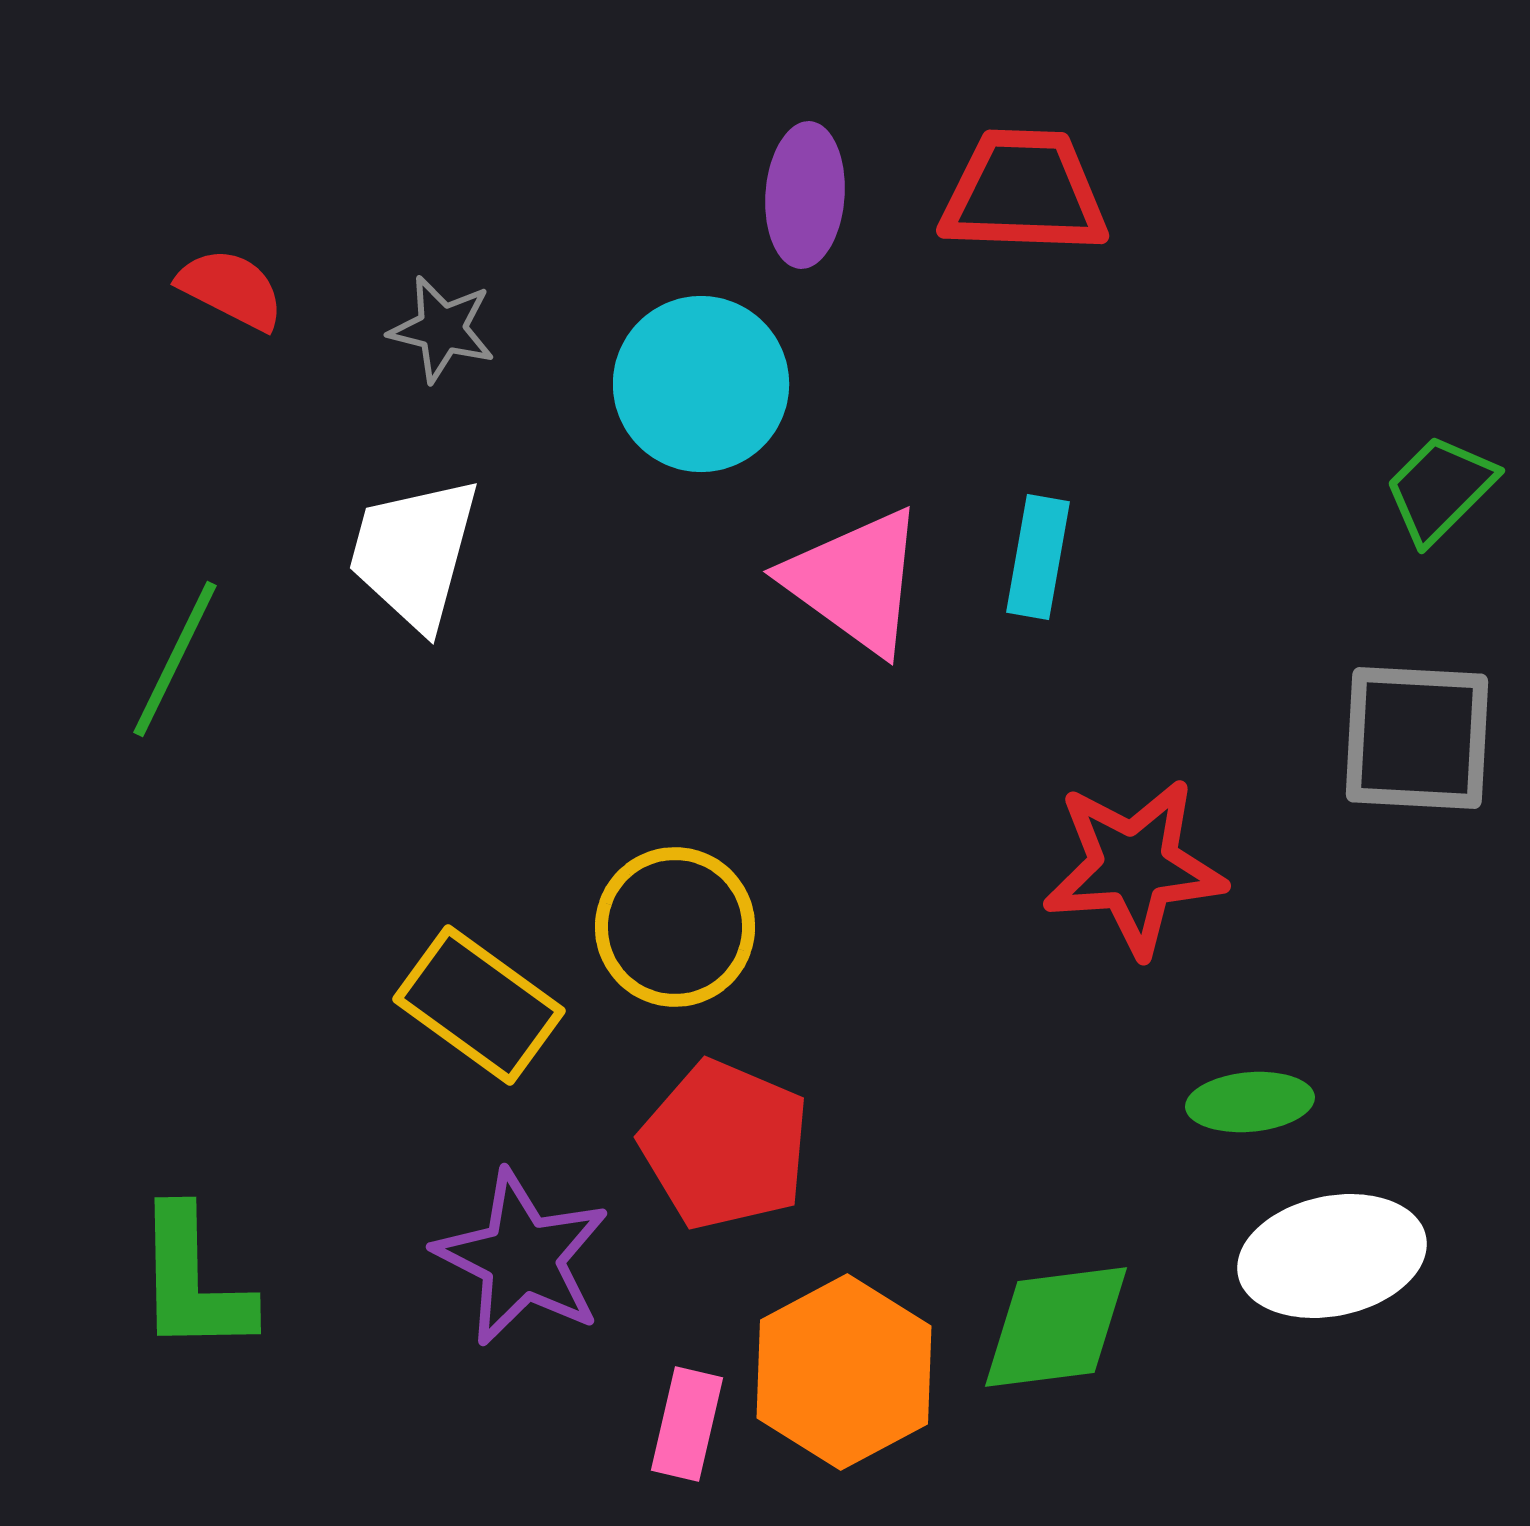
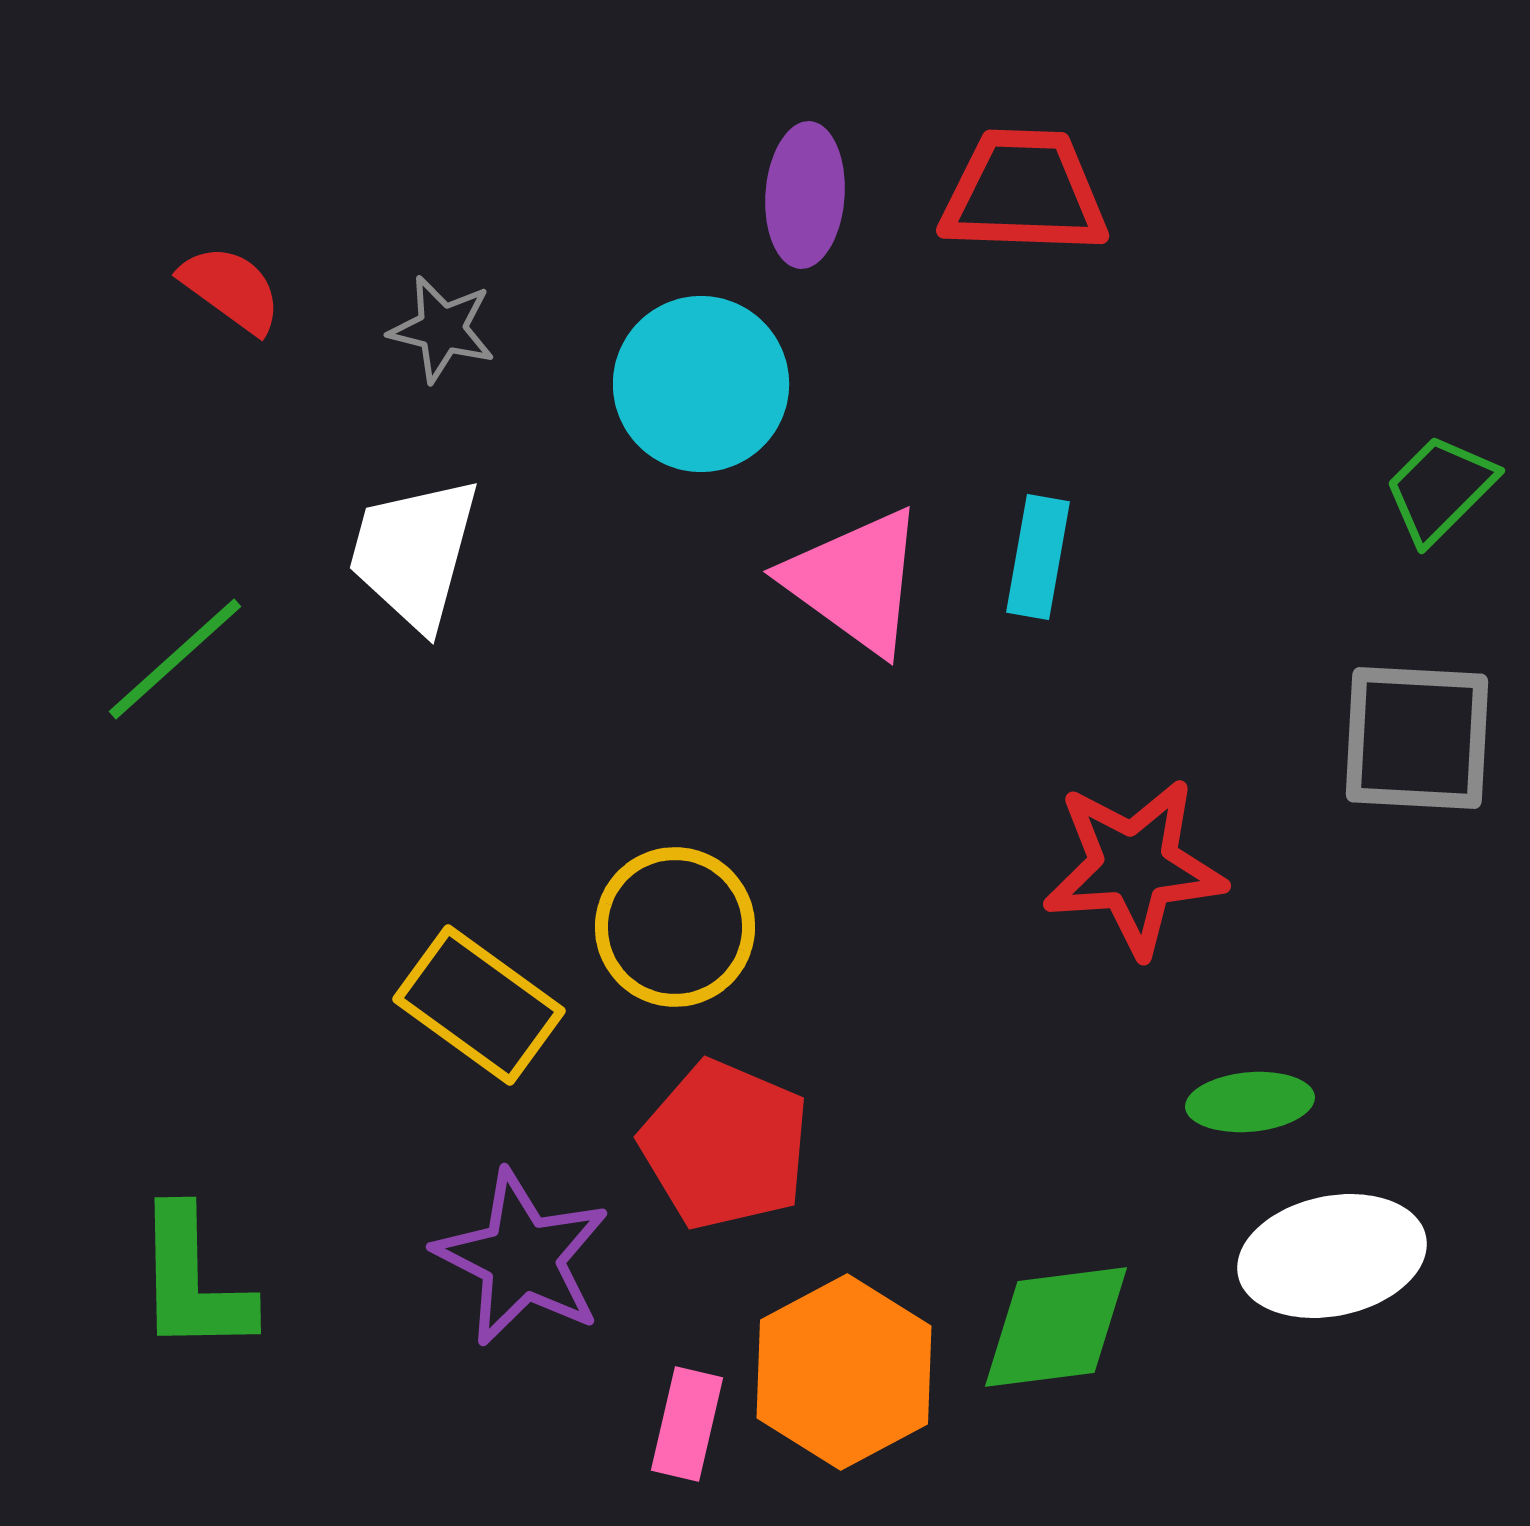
red semicircle: rotated 9 degrees clockwise
green line: rotated 22 degrees clockwise
